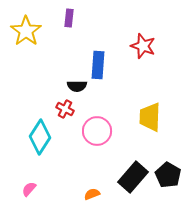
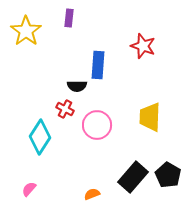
pink circle: moved 6 px up
